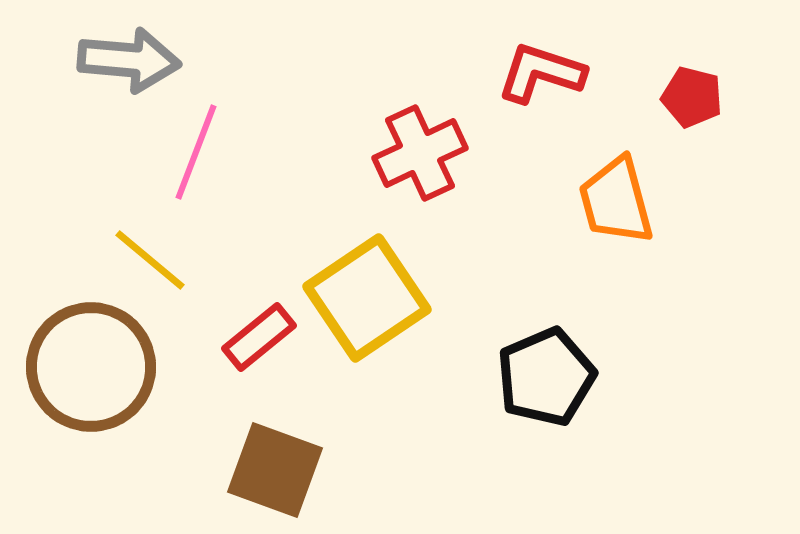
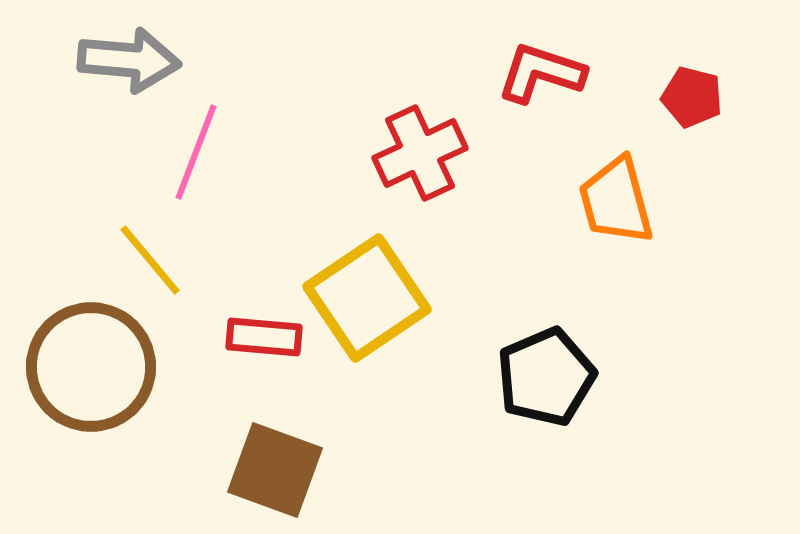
yellow line: rotated 10 degrees clockwise
red rectangle: moved 5 px right; rotated 44 degrees clockwise
